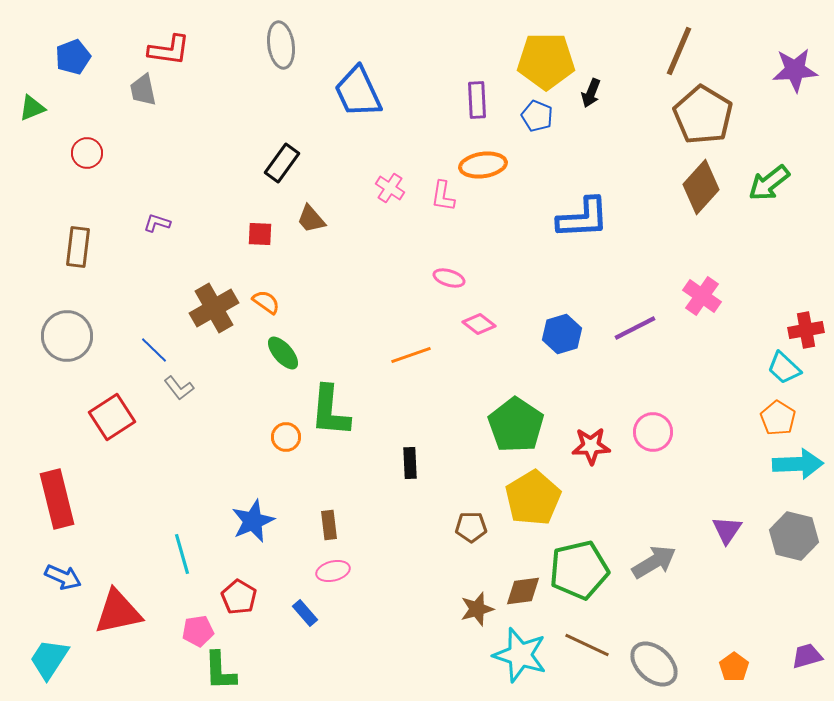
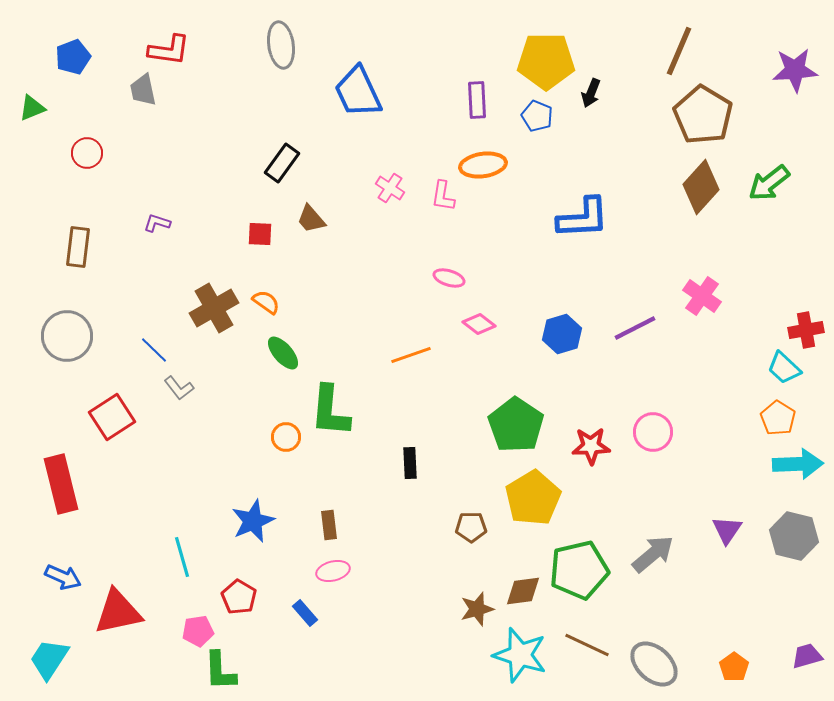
red rectangle at (57, 499): moved 4 px right, 15 px up
cyan line at (182, 554): moved 3 px down
gray arrow at (654, 562): moved 1 px left, 8 px up; rotated 9 degrees counterclockwise
